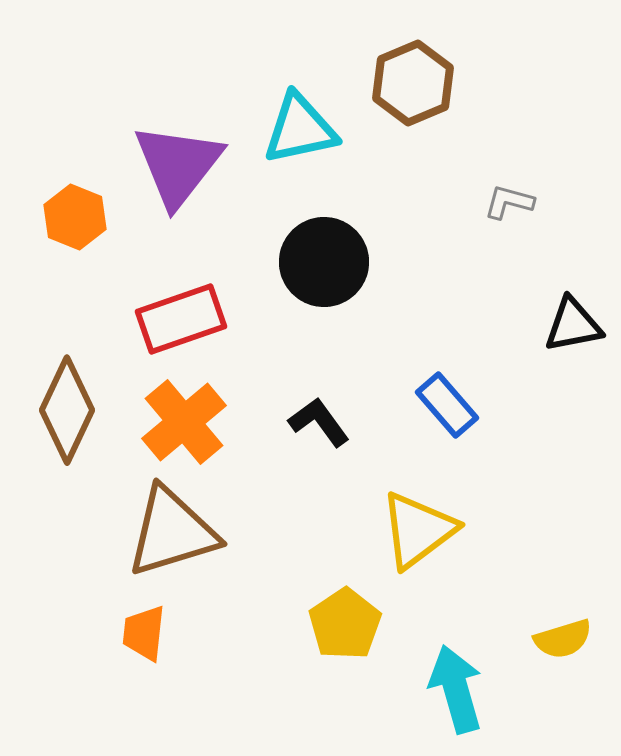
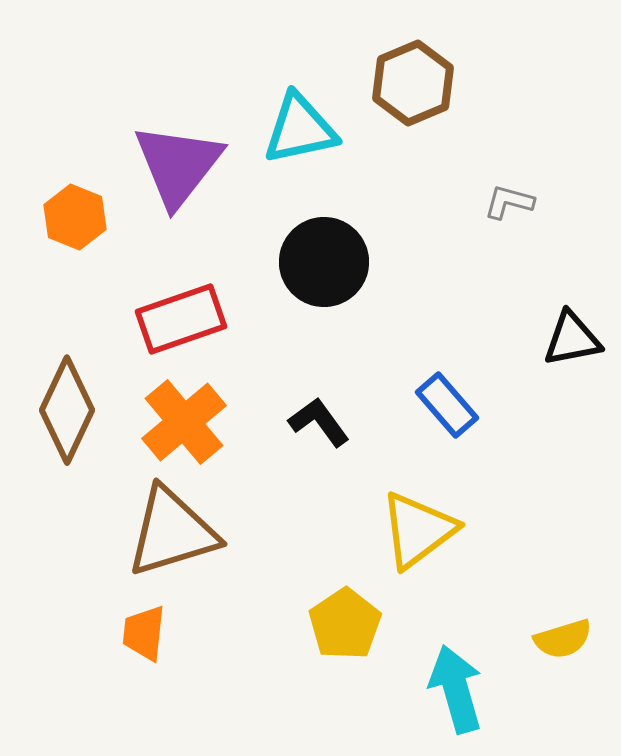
black triangle: moved 1 px left, 14 px down
